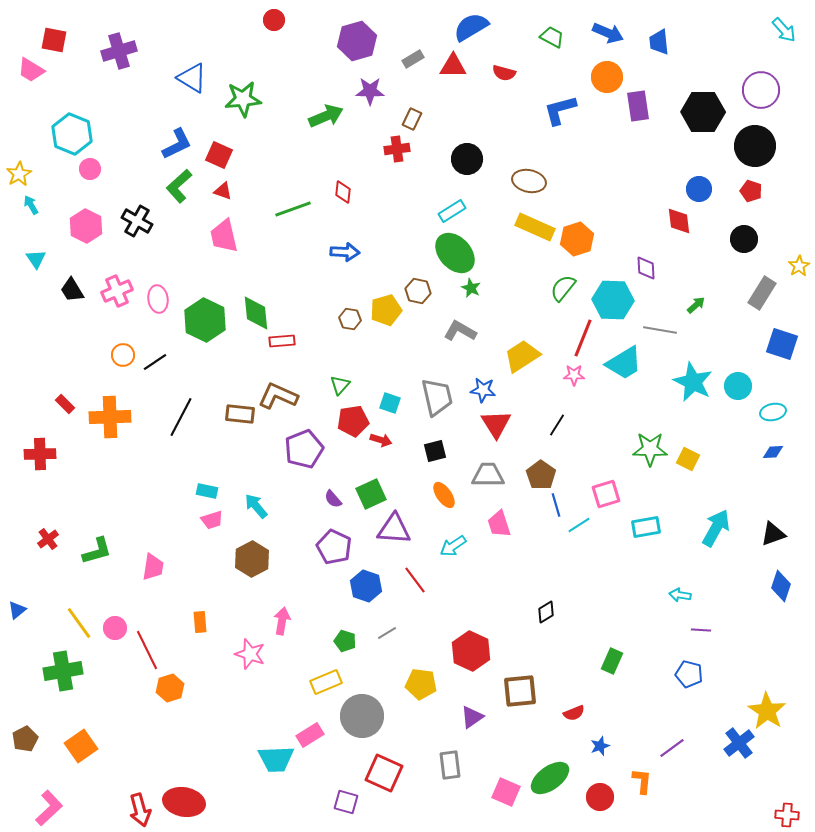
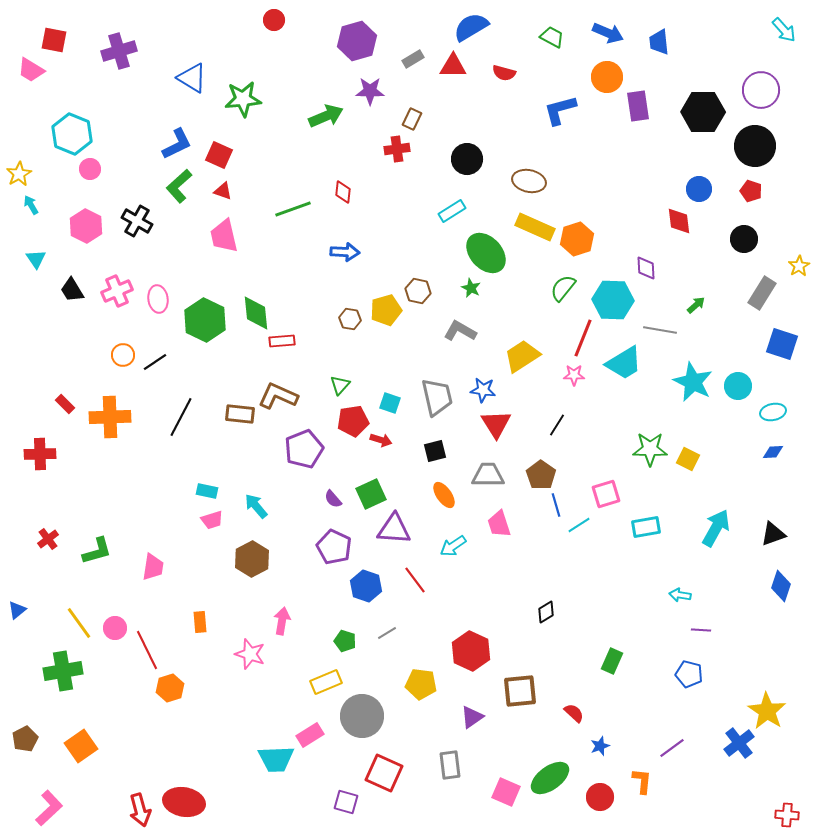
green ellipse at (455, 253): moved 31 px right
red semicircle at (574, 713): rotated 115 degrees counterclockwise
